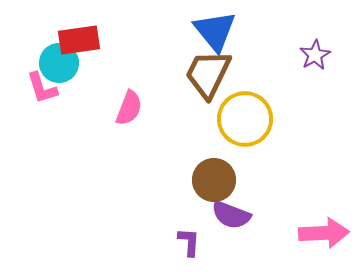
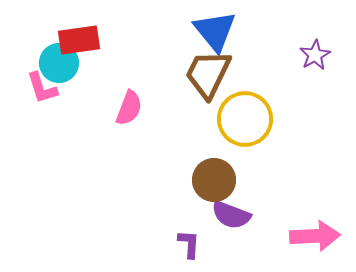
pink arrow: moved 9 px left, 3 px down
purple L-shape: moved 2 px down
